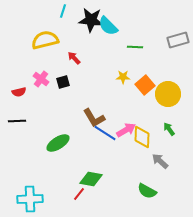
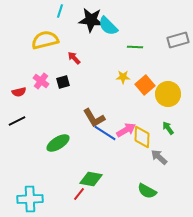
cyan line: moved 3 px left
pink cross: moved 2 px down
black line: rotated 24 degrees counterclockwise
green arrow: moved 1 px left, 1 px up
gray arrow: moved 1 px left, 4 px up
